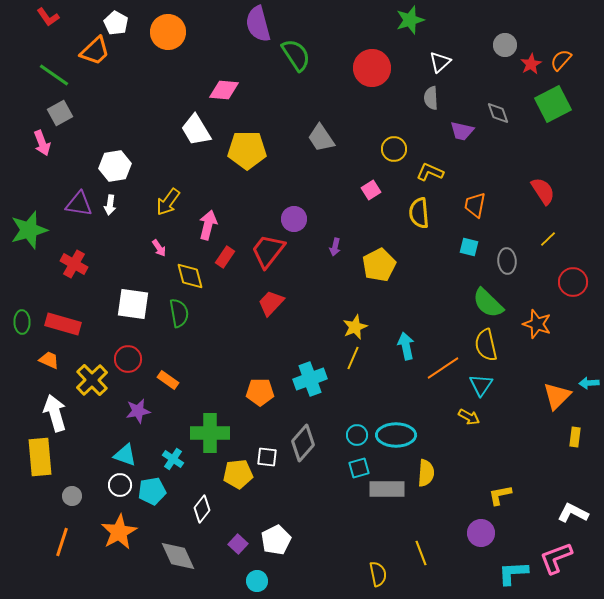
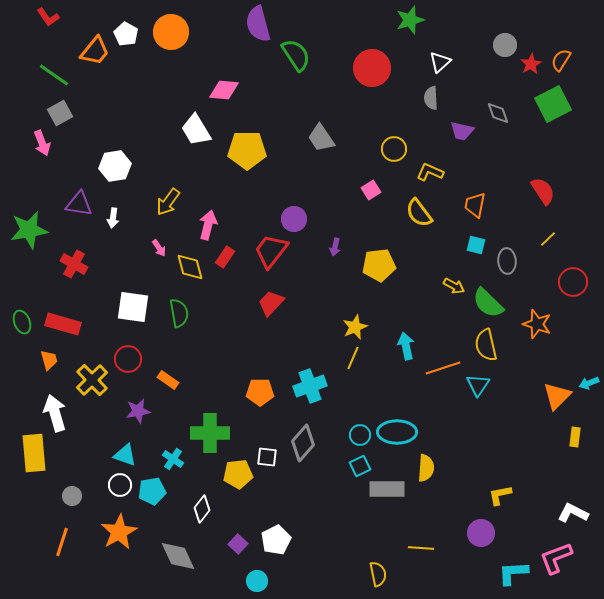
white pentagon at (116, 23): moved 10 px right, 11 px down
orange circle at (168, 32): moved 3 px right
orange trapezoid at (95, 51): rotated 8 degrees counterclockwise
orange semicircle at (561, 60): rotated 10 degrees counterclockwise
white arrow at (110, 205): moved 3 px right, 13 px down
yellow semicircle at (419, 213): rotated 32 degrees counterclockwise
green star at (29, 230): rotated 6 degrees clockwise
cyan square at (469, 247): moved 7 px right, 2 px up
red trapezoid at (268, 251): moved 3 px right
yellow pentagon at (379, 265): rotated 20 degrees clockwise
yellow diamond at (190, 276): moved 9 px up
white square at (133, 304): moved 3 px down
green ellipse at (22, 322): rotated 20 degrees counterclockwise
orange trapezoid at (49, 360): rotated 50 degrees clockwise
orange line at (443, 368): rotated 16 degrees clockwise
cyan cross at (310, 379): moved 7 px down
cyan arrow at (589, 383): rotated 18 degrees counterclockwise
cyan triangle at (481, 385): moved 3 px left
yellow arrow at (469, 417): moved 15 px left, 131 px up
cyan circle at (357, 435): moved 3 px right
cyan ellipse at (396, 435): moved 1 px right, 3 px up
yellow rectangle at (40, 457): moved 6 px left, 4 px up
cyan square at (359, 468): moved 1 px right, 2 px up; rotated 10 degrees counterclockwise
yellow semicircle at (426, 473): moved 5 px up
yellow line at (421, 553): moved 5 px up; rotated 65 degrees counterclockwise
